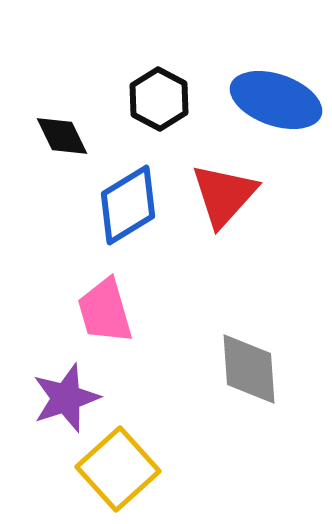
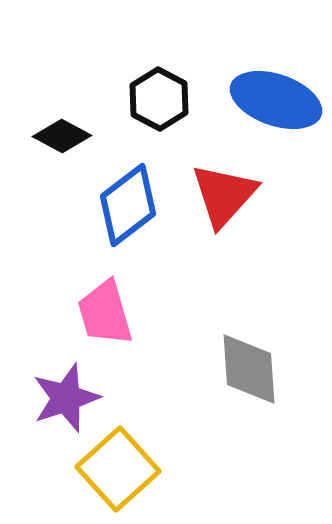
black diamond: rotated 36 degrees counterclockwise
blue diamond: rotated 6 degrees counterclockwise
pink trapezoid: moved 2 px down
